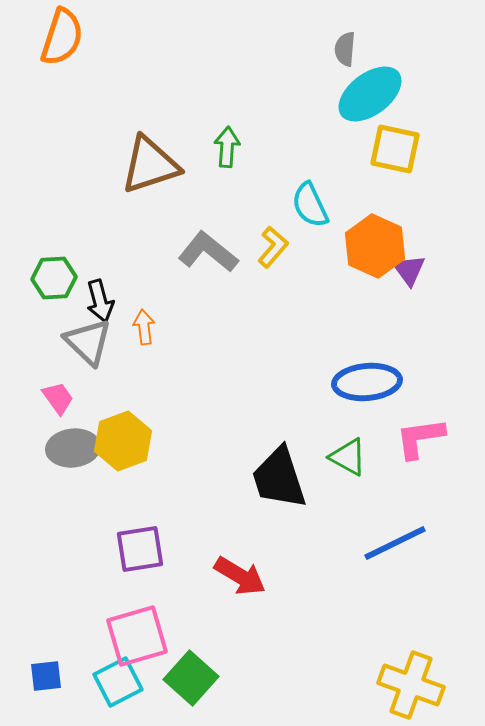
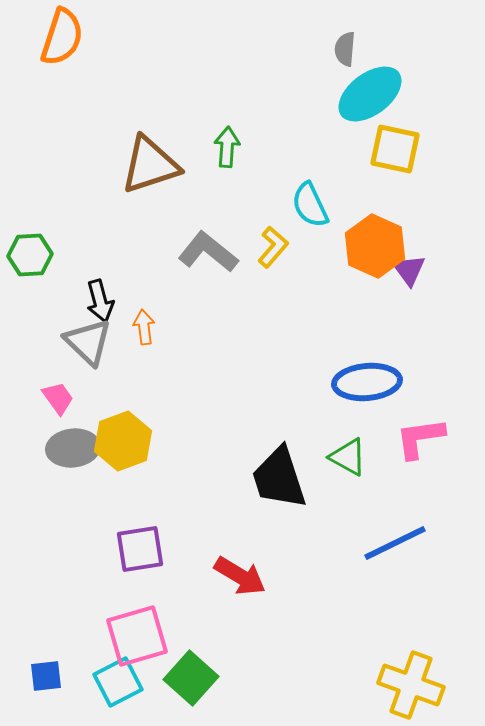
green hexagon: moved 24 px left, 23 px up
